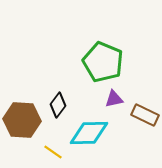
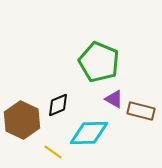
green pentagon: moved 4 px left
purple triangle: rotated 42 degrees clockwise
black diamond: rotated 30 degrees clockwise
brown rectangle: moved 4 px left, 4 px up; rotated 12 degrees counterclockwise
brown hexagon: rotated 21 degrees clockwise
